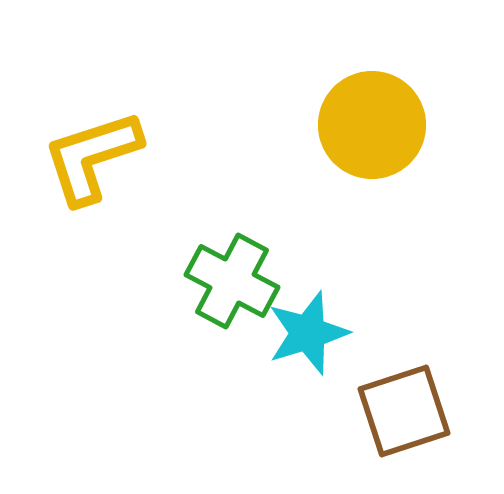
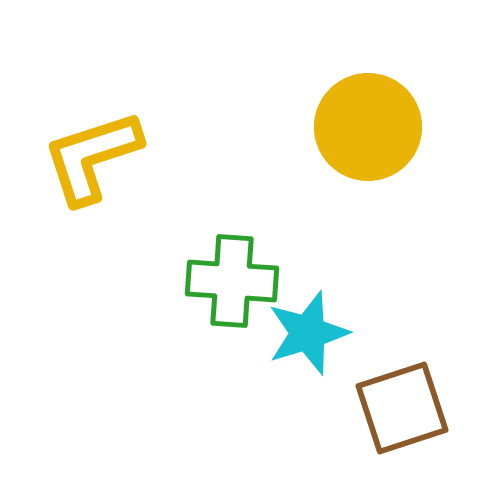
yellow circle: moved 4 px left, 2 px down
green cross: rotated 24 degrees counterclockwise
brown square: moved 2 px left, 3 px up
